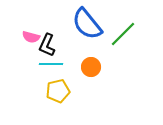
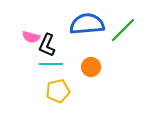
blue semicircle: rotated 124 degrees clockwise
green line: moved 4 px up
